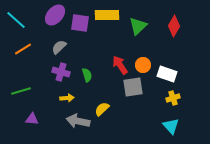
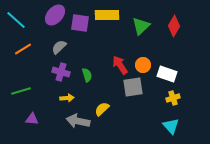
green triangle: moved 3 px right
